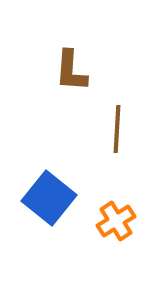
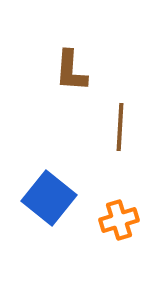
brown line: moved 3 px right, 2 px up
orange cross: moved 3 px right, 1 px up; rotated 15 degrees clockwise
